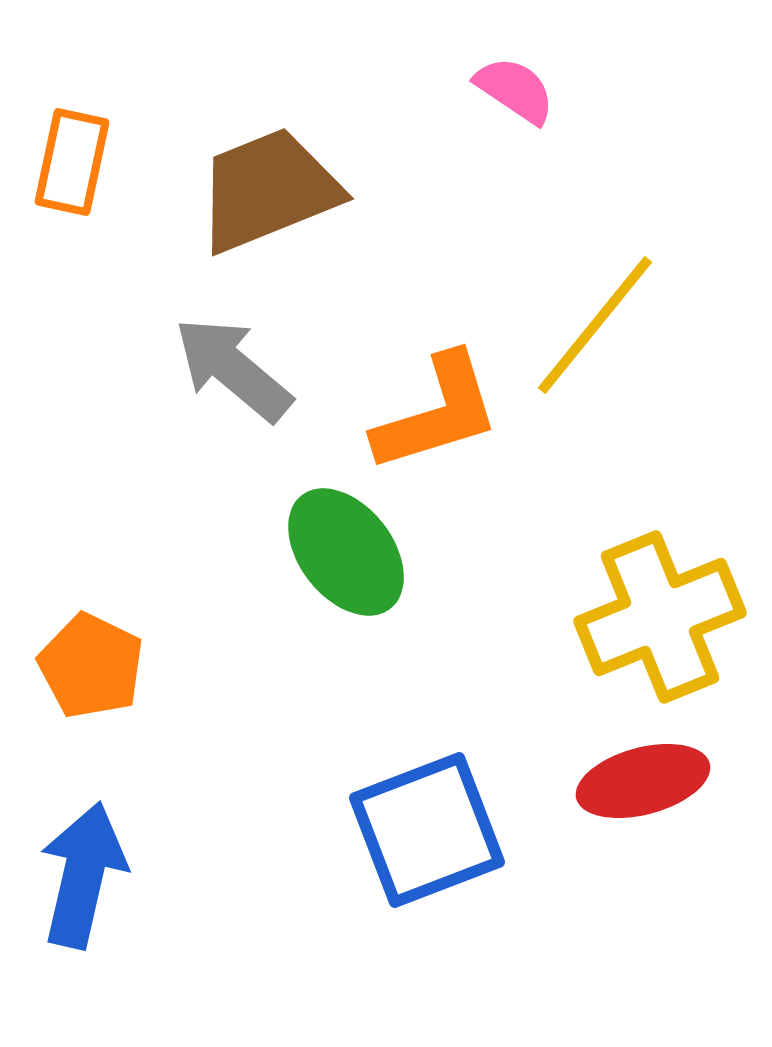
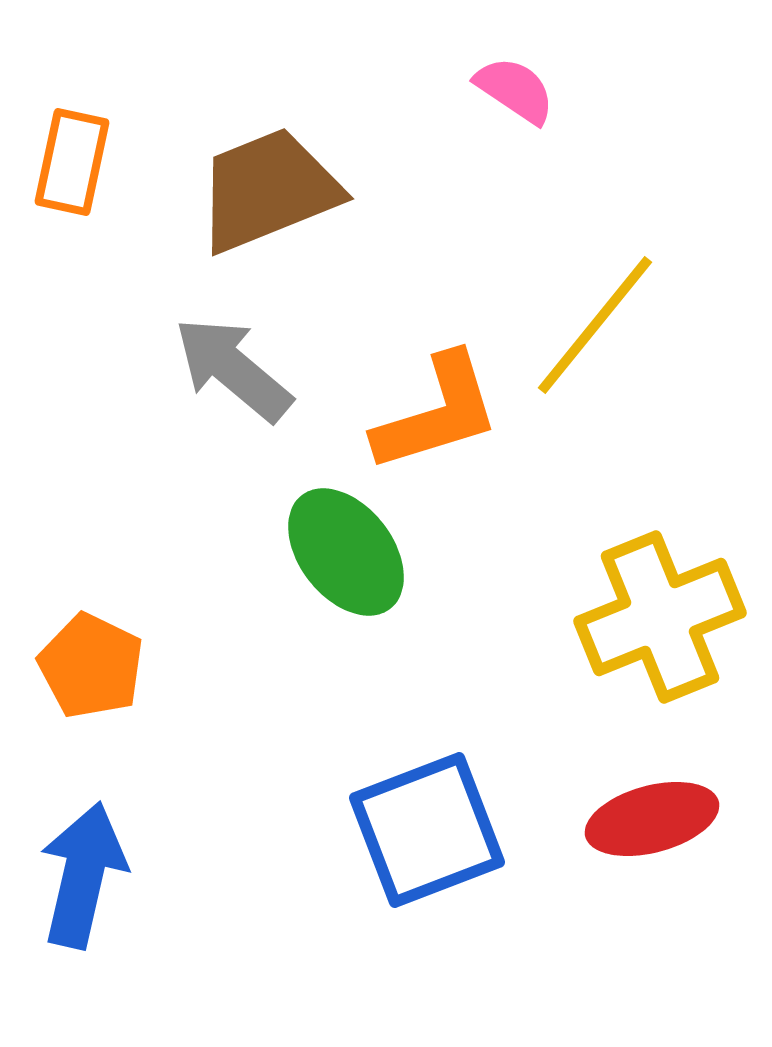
red ellipse: moved 9 px right, 38 px down
